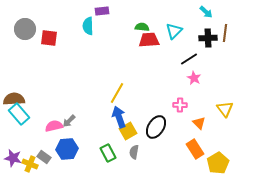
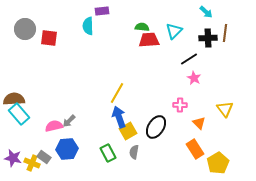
yellow cross: moved 2 px right, 1 px up
